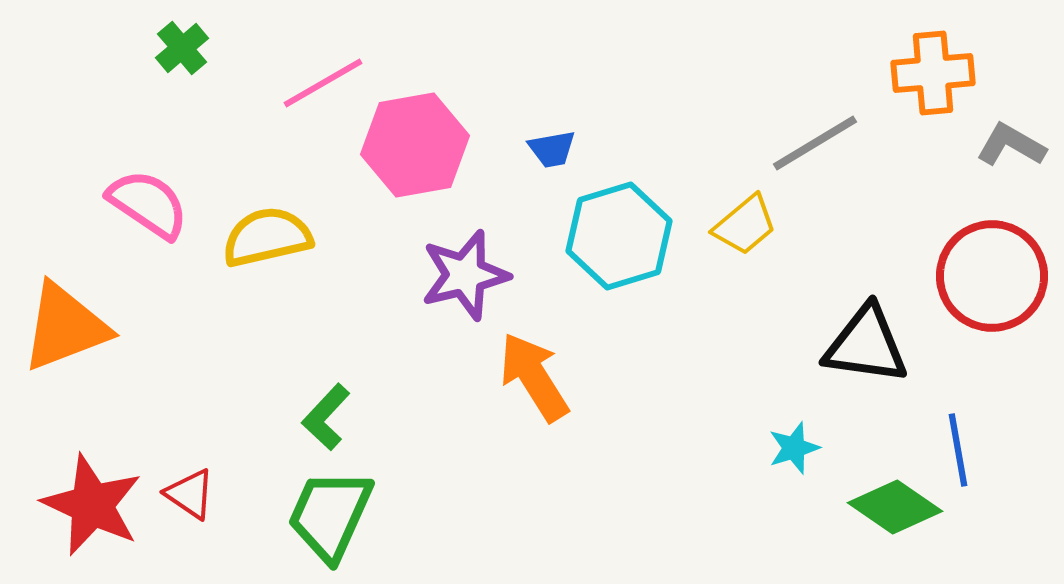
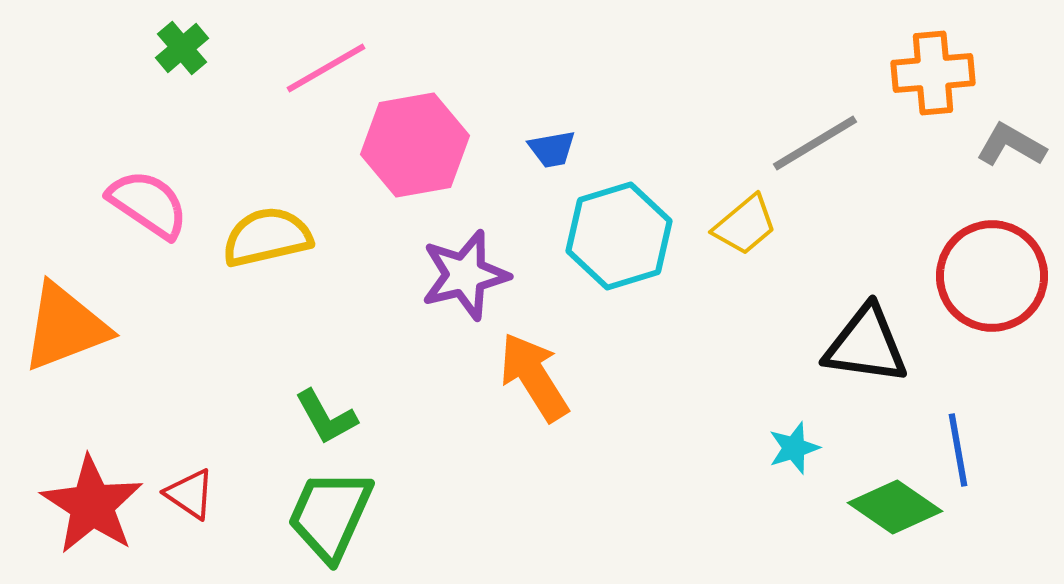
pink line: moved 3 px right, 15 px up
green L-shape: rotated 72 degrees counterclockwise
red star: rotated 8 degrees clockwise
